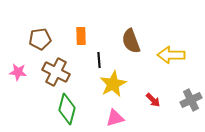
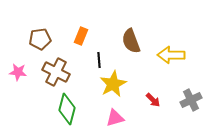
orange rectangle: rotated 24 degrees clockwise
